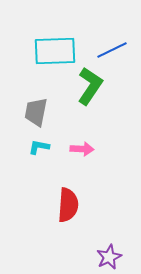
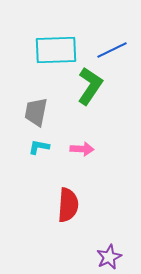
cyan rectangle: moved 1 px right, 1 px up
